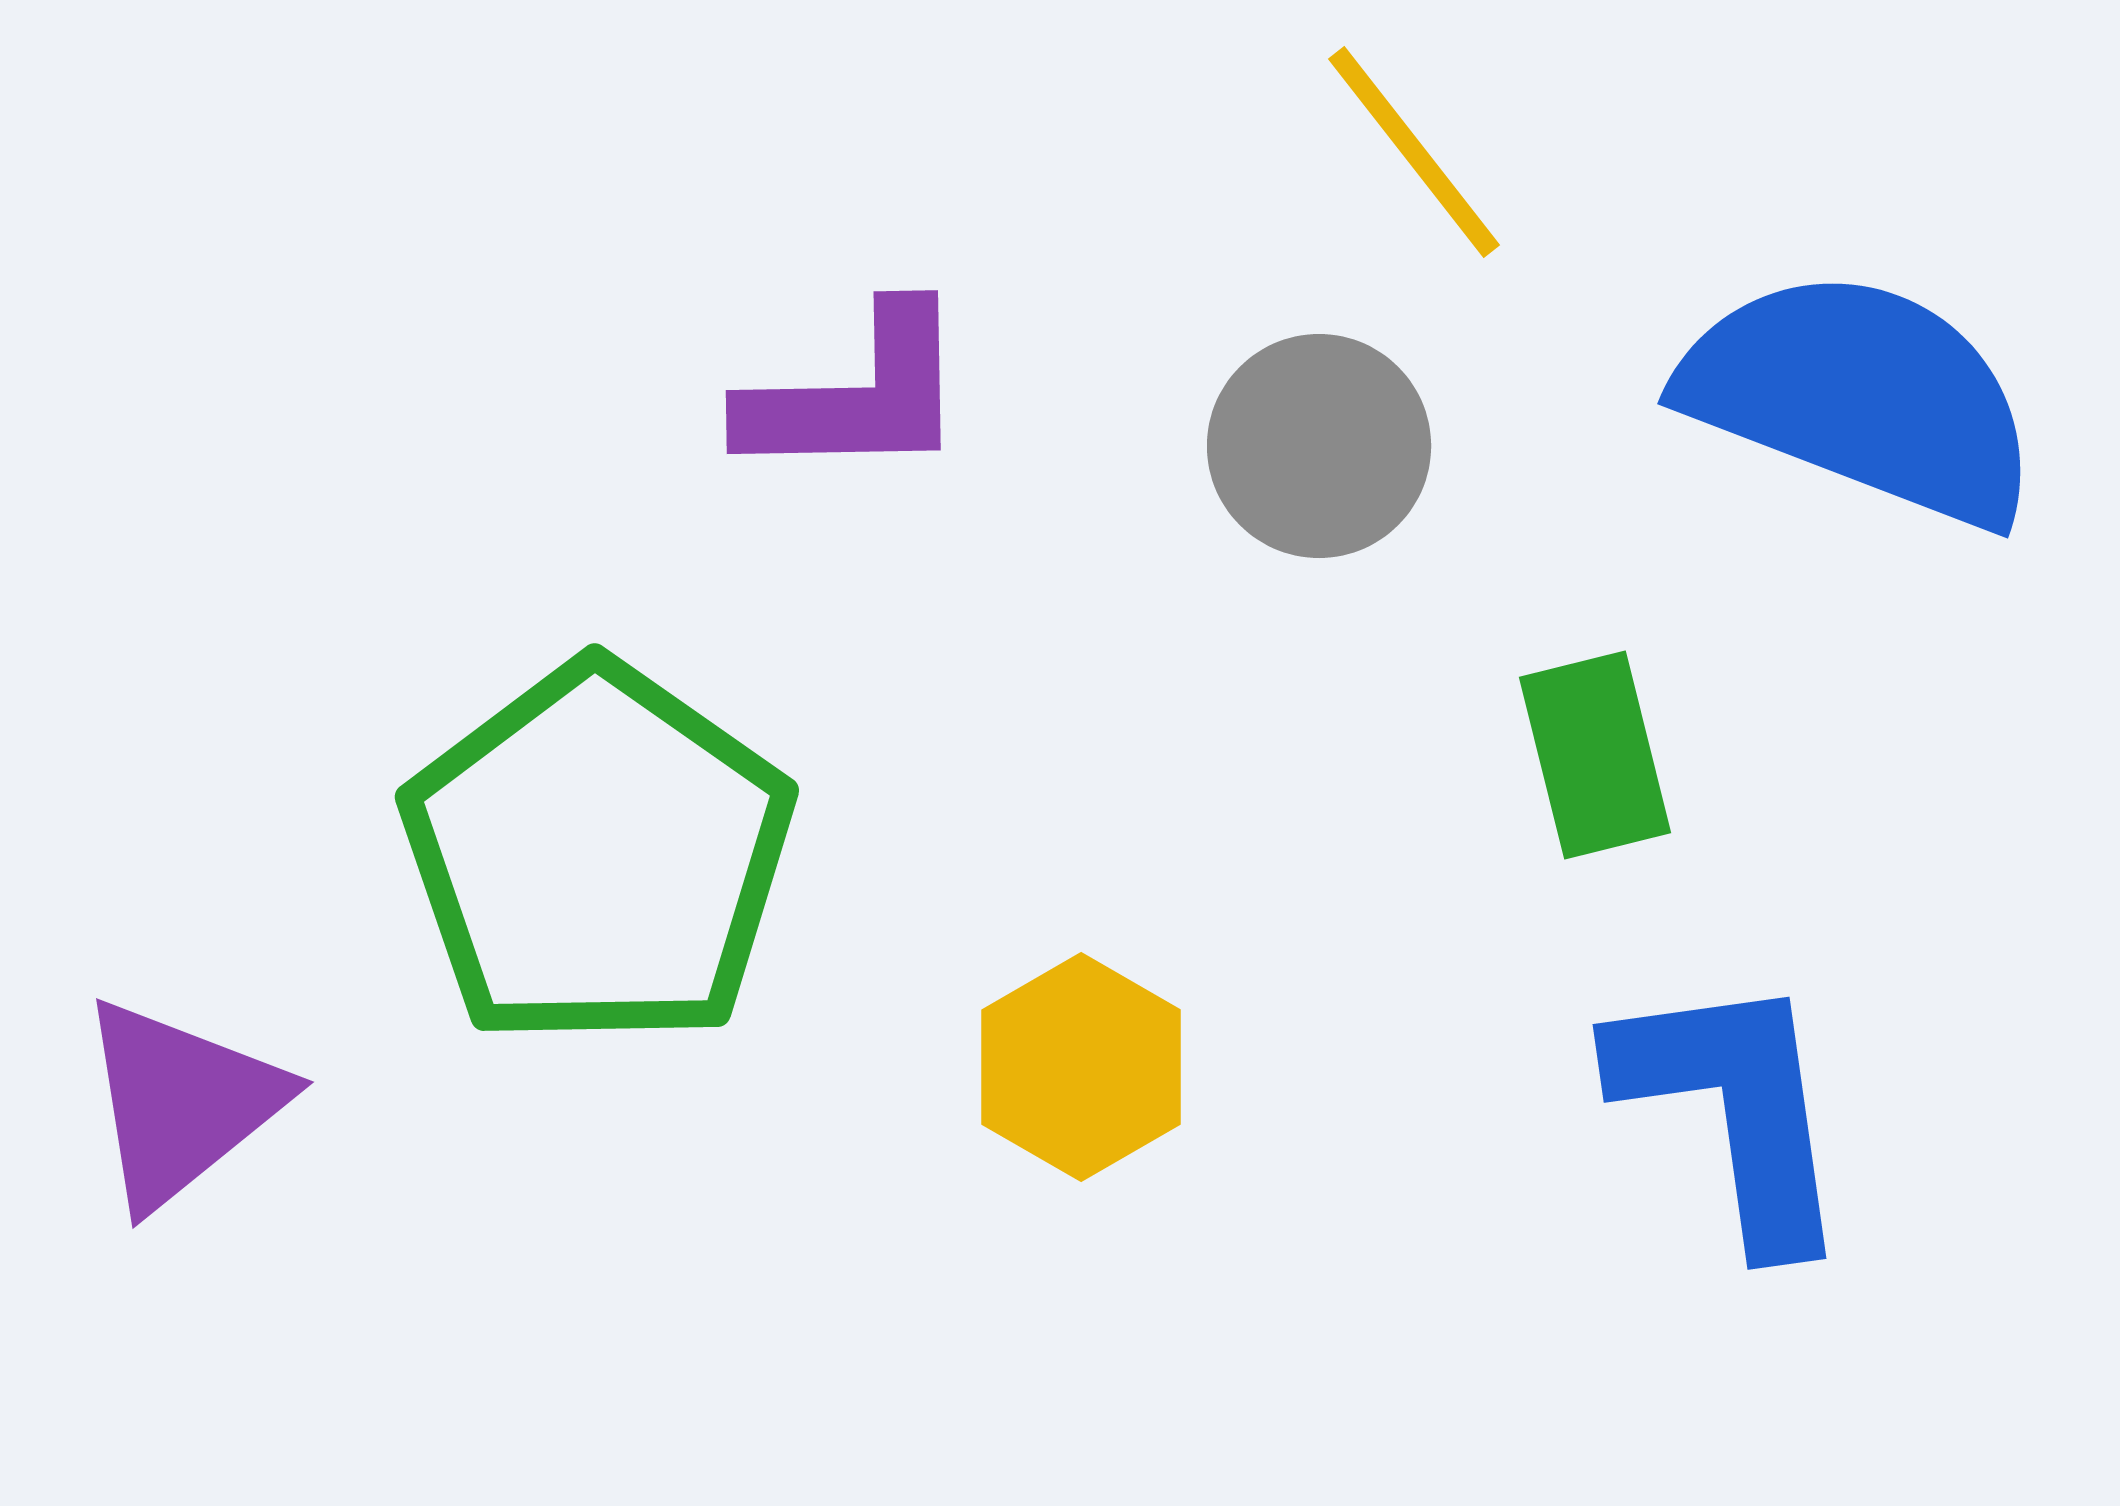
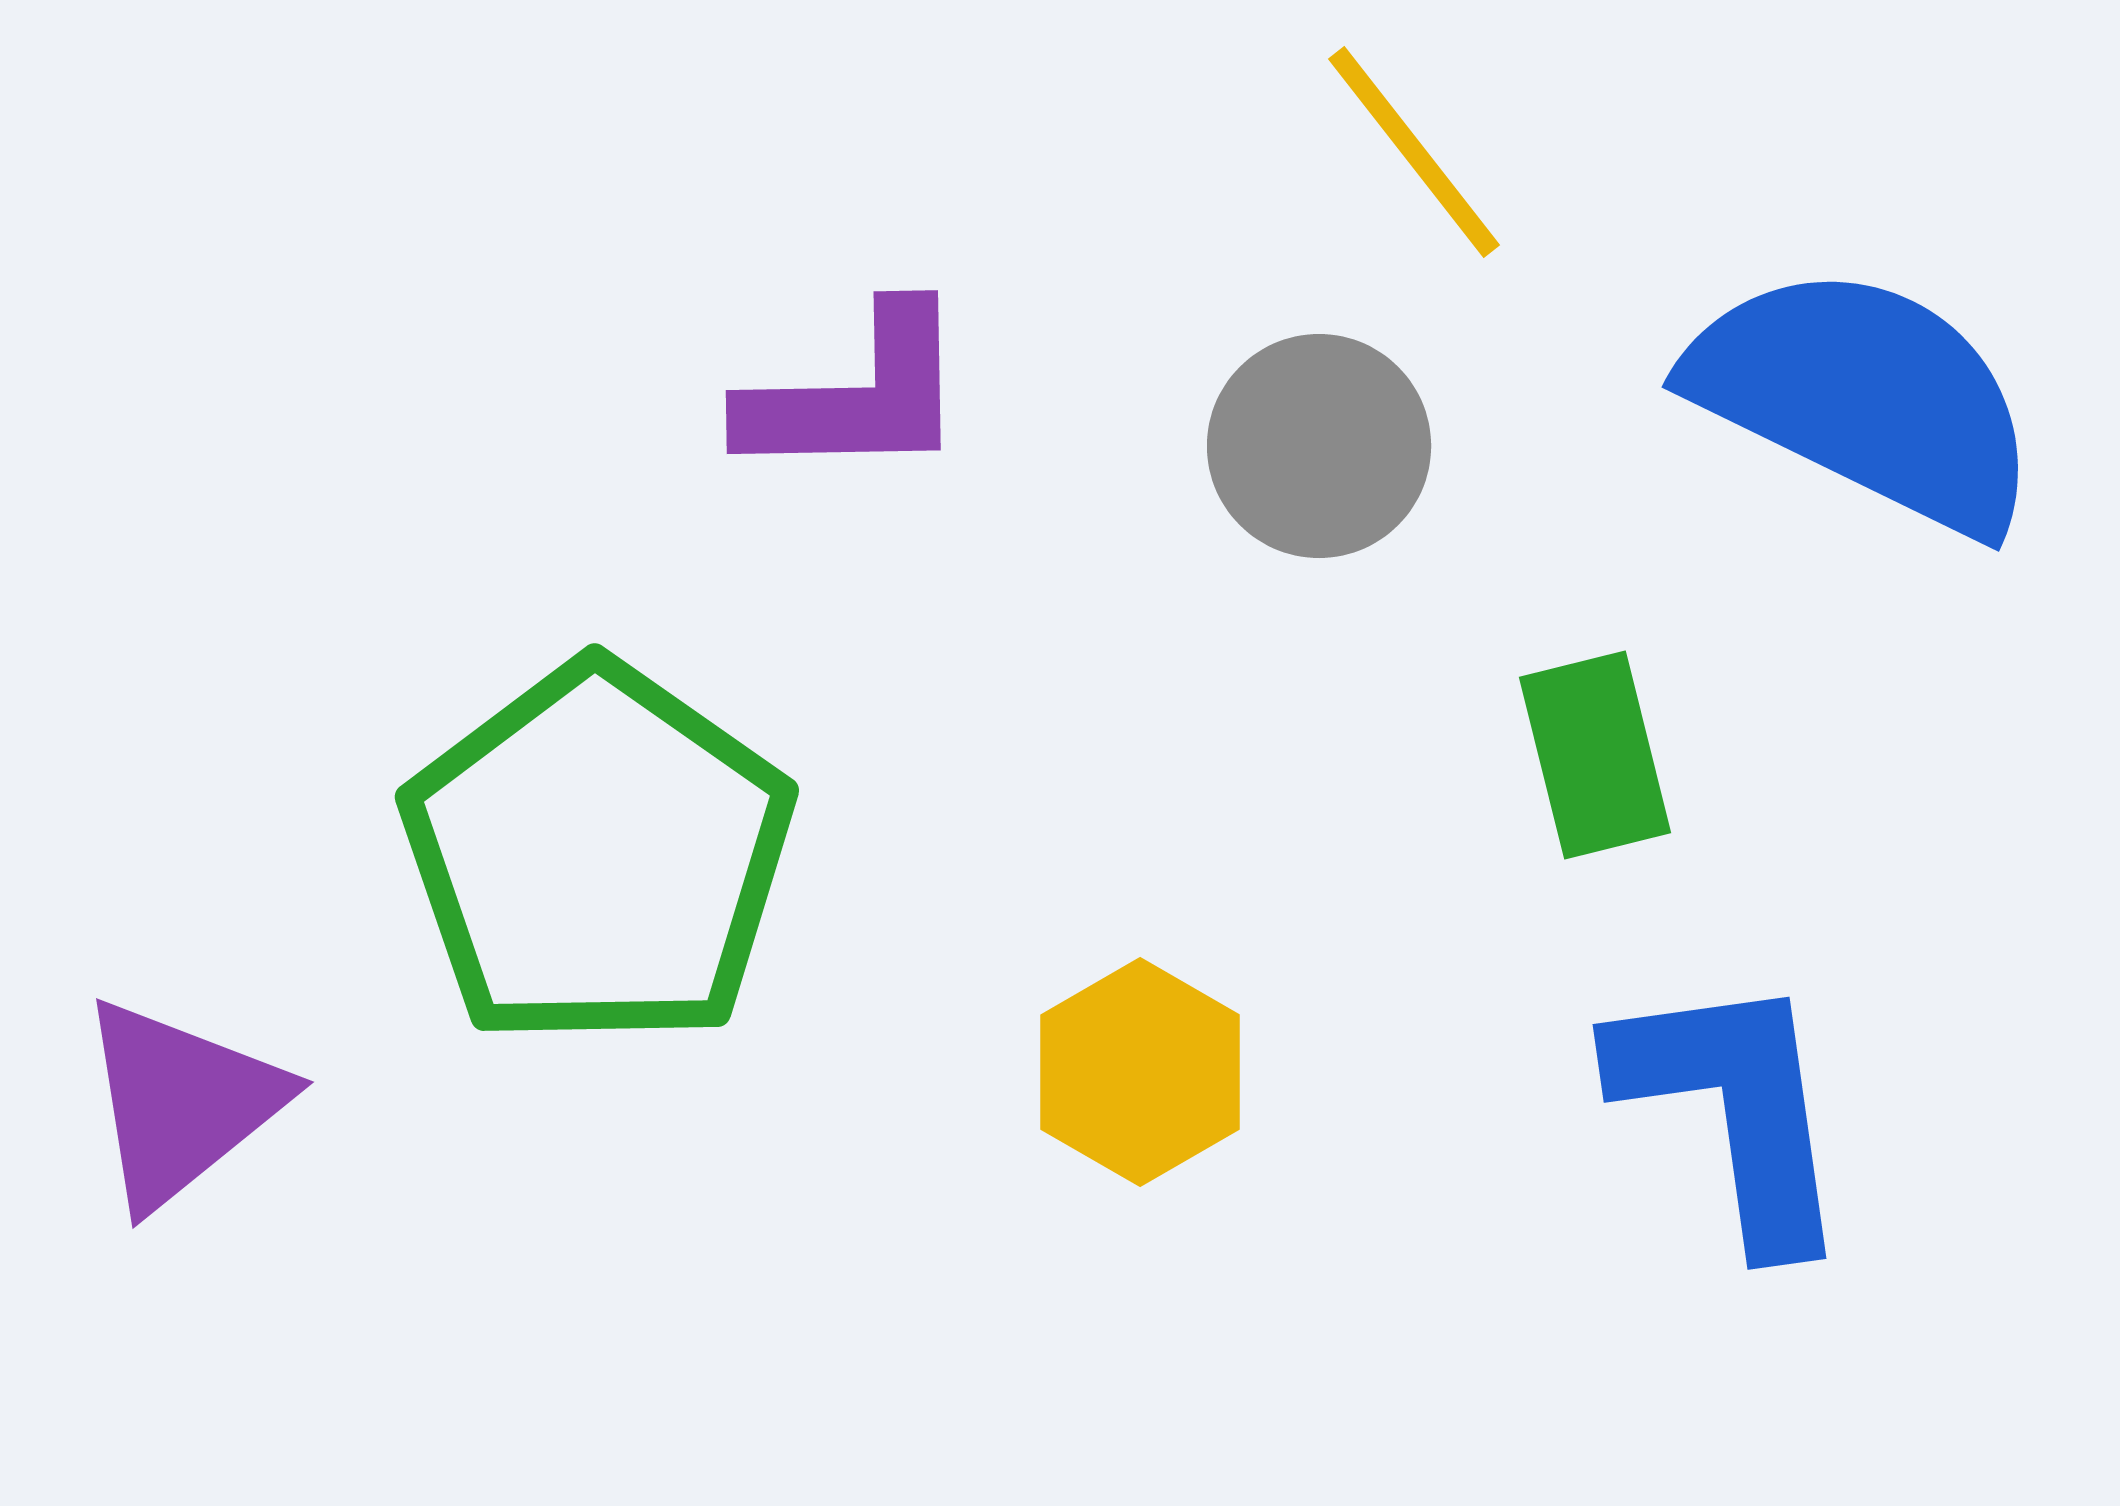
blue semicircle: moved 4 px right, 1 px down; rotated 5 degrees clockwise
yellow hexagon: moved 59 px right, 5 px down
